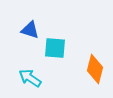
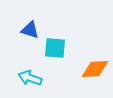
orange diamond: rotated 72 degrees clockwise
cyan arrow: rotated 15 degrees counterclockwise
